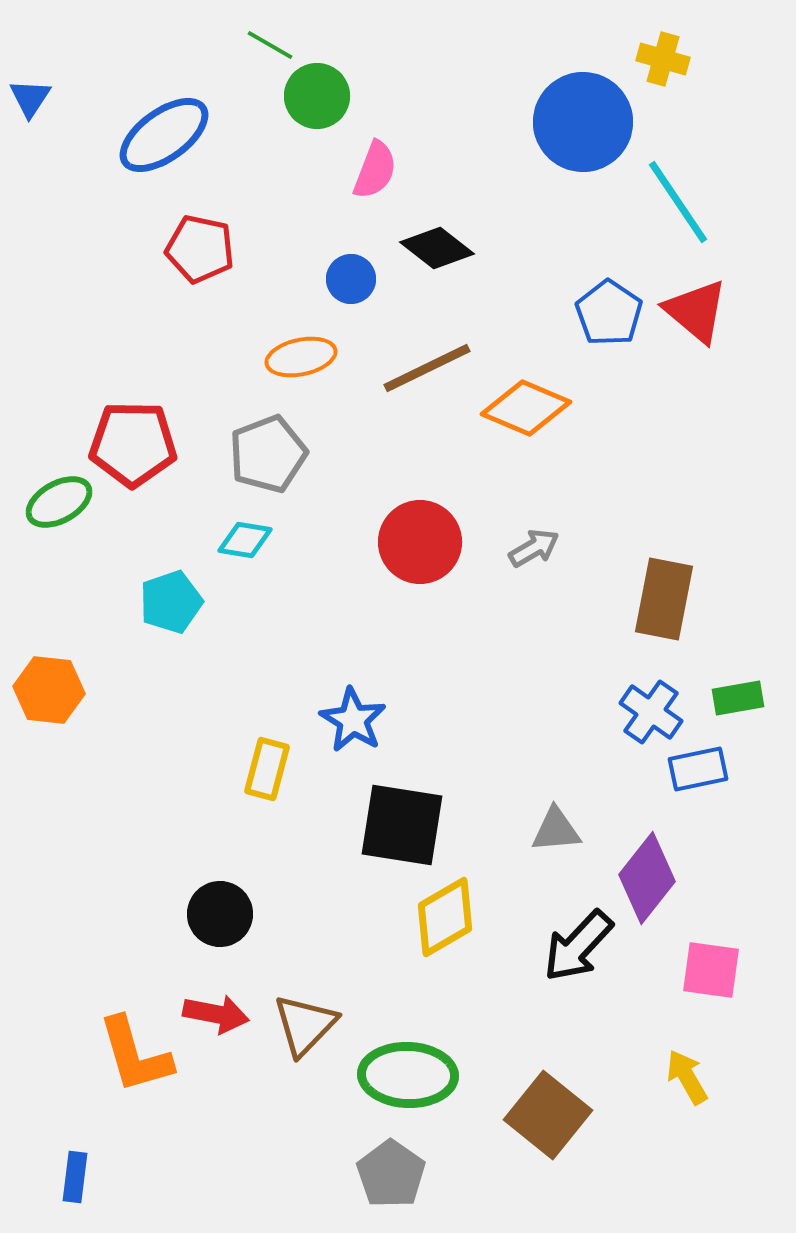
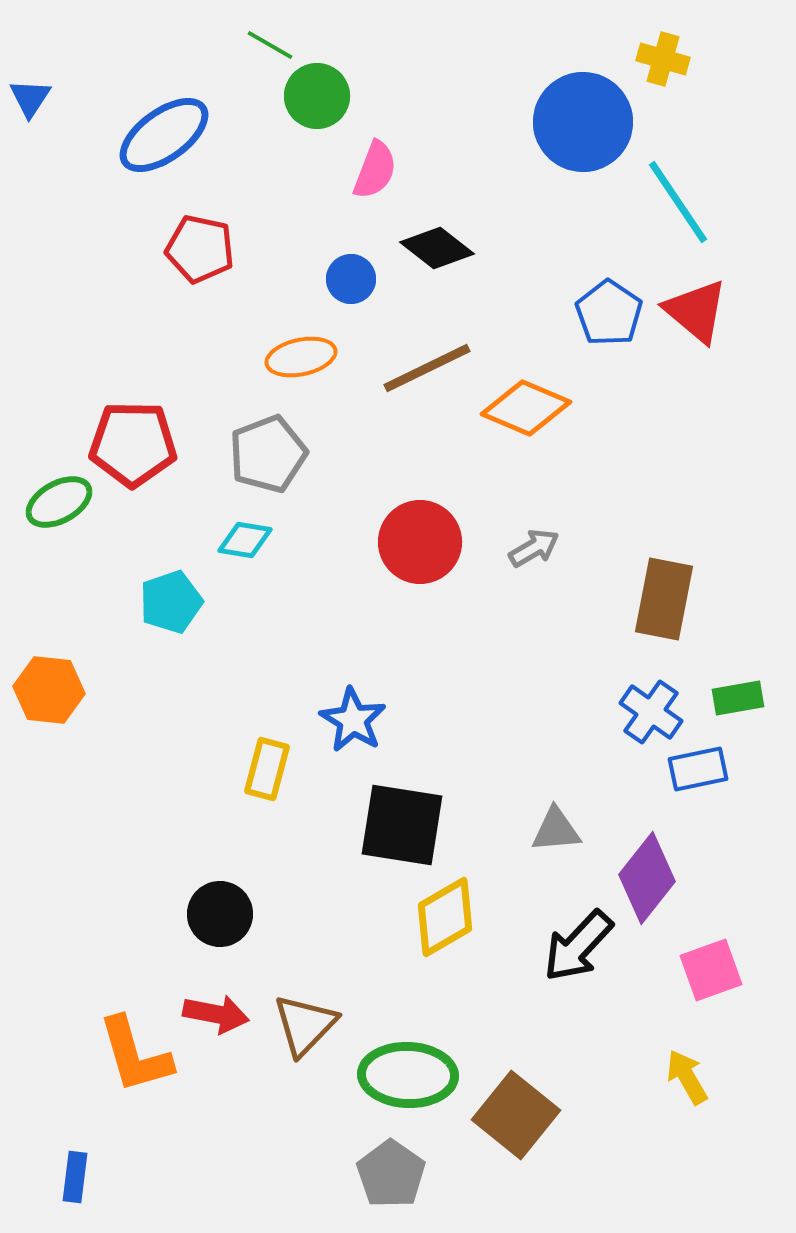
pink square at (711, 970): rotated 28 degrees counterclockwise
brown square at (548, 1115): moved 32 px left
